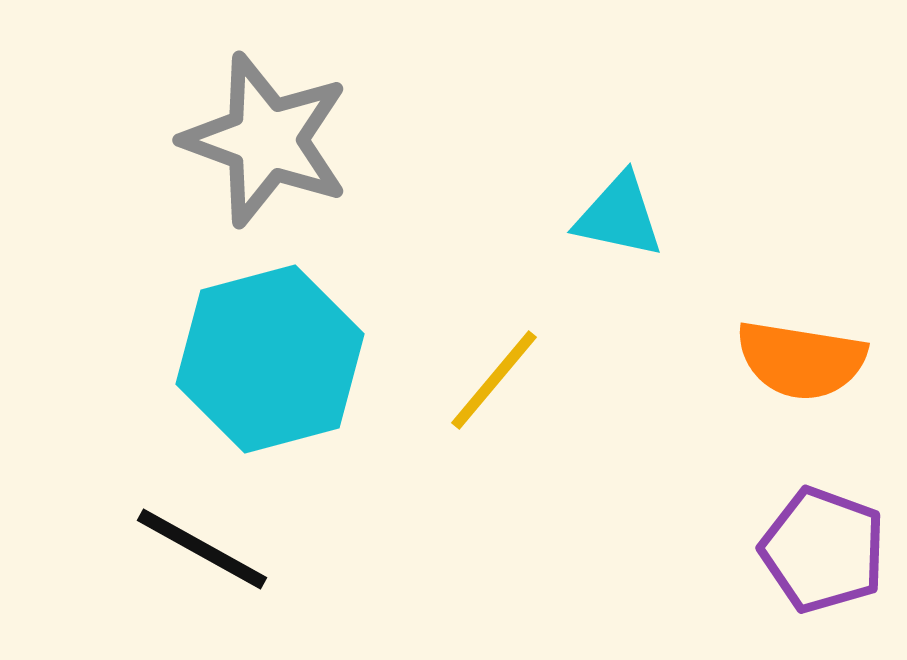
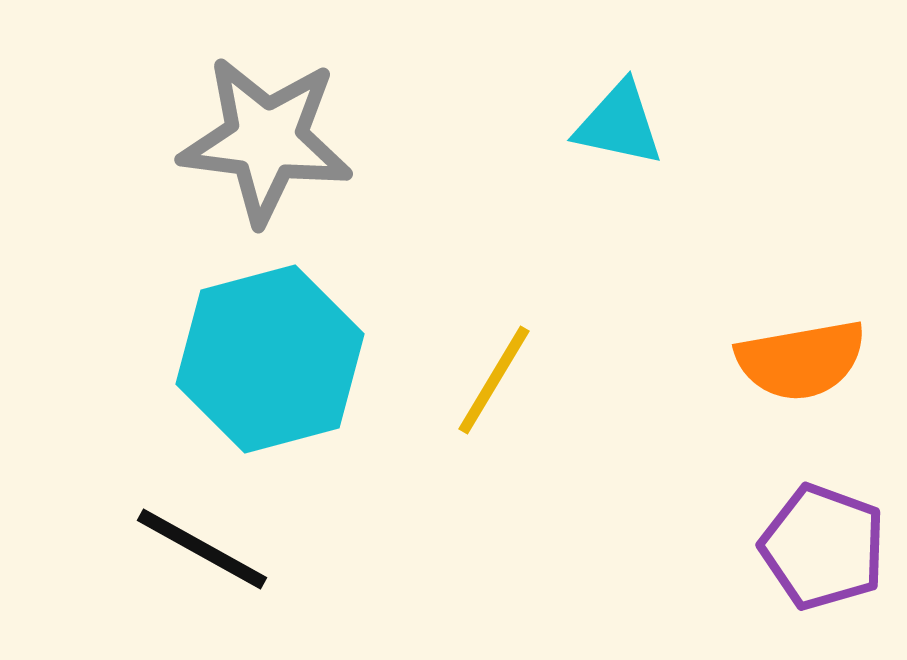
gray star: rotated 13 degrees counterclockwise
cyan triangle: moved 92 px up
orange semicircle: rotated 19 degrees counterclockwise
yellow line: rotated 9 degrees counterclockwise
purple pentagon: moved 3 px up
